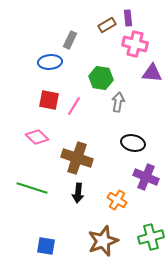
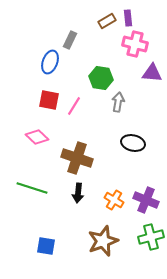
brown rectangle: moved 4 px up
blue ellipse: rotated 65 degrees counterclockwise
purple cross: moved 23 px down
orange cross: moved 3 px left
